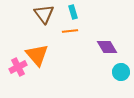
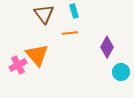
cyan rectangle: moved 1 px right, 1 px up
orange line: moved 2 px down
purple diamond: rotated 60 degrees clockwise
pink cross: moved 2 px up
